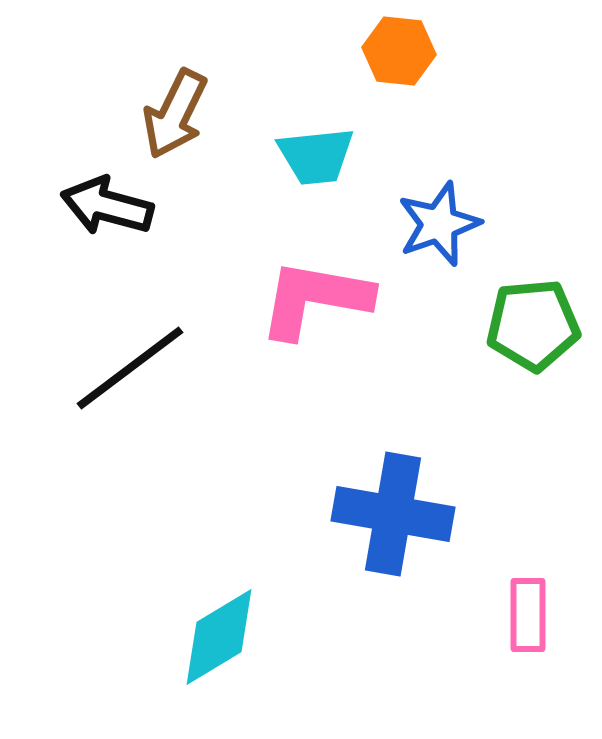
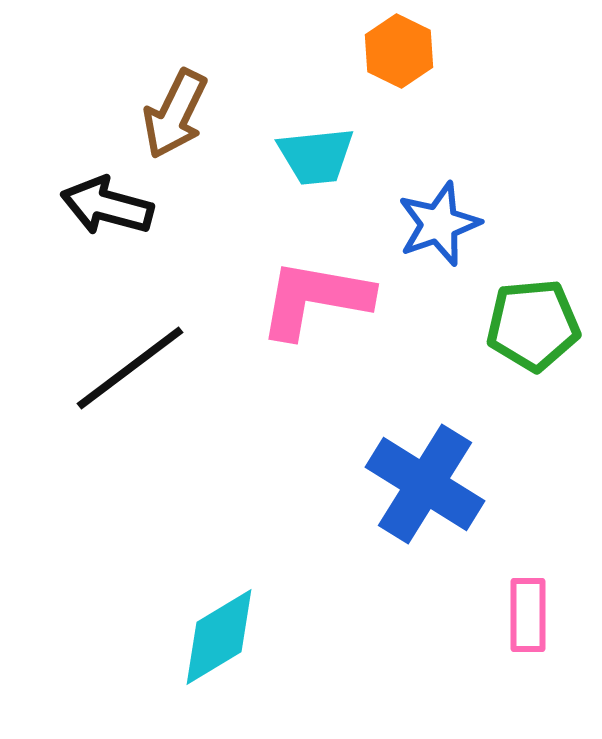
orange hexagon: rotated 20 degrees clockwise
blue cross: moved 32 px right, 30 px up; rotated 22 degrees clockwise
